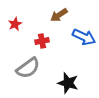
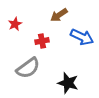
blue arrow: moved 2 px left
